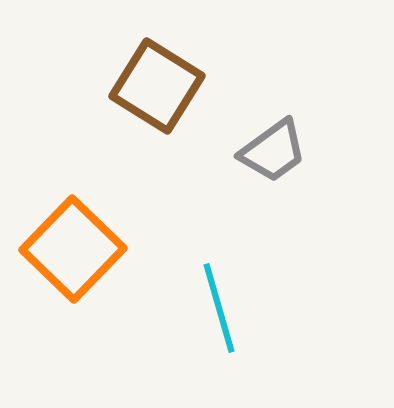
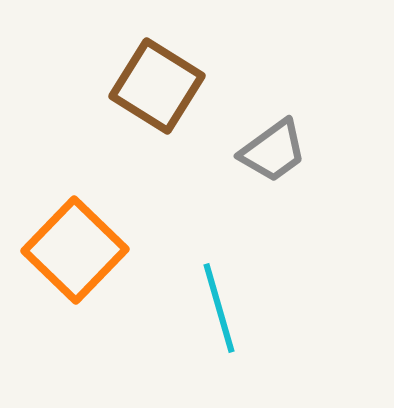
orange square: moved 2 px right, 1 px down
